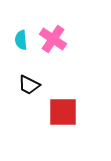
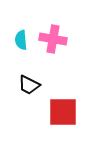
pink cross: rotated 24 degrees counterclockwise
